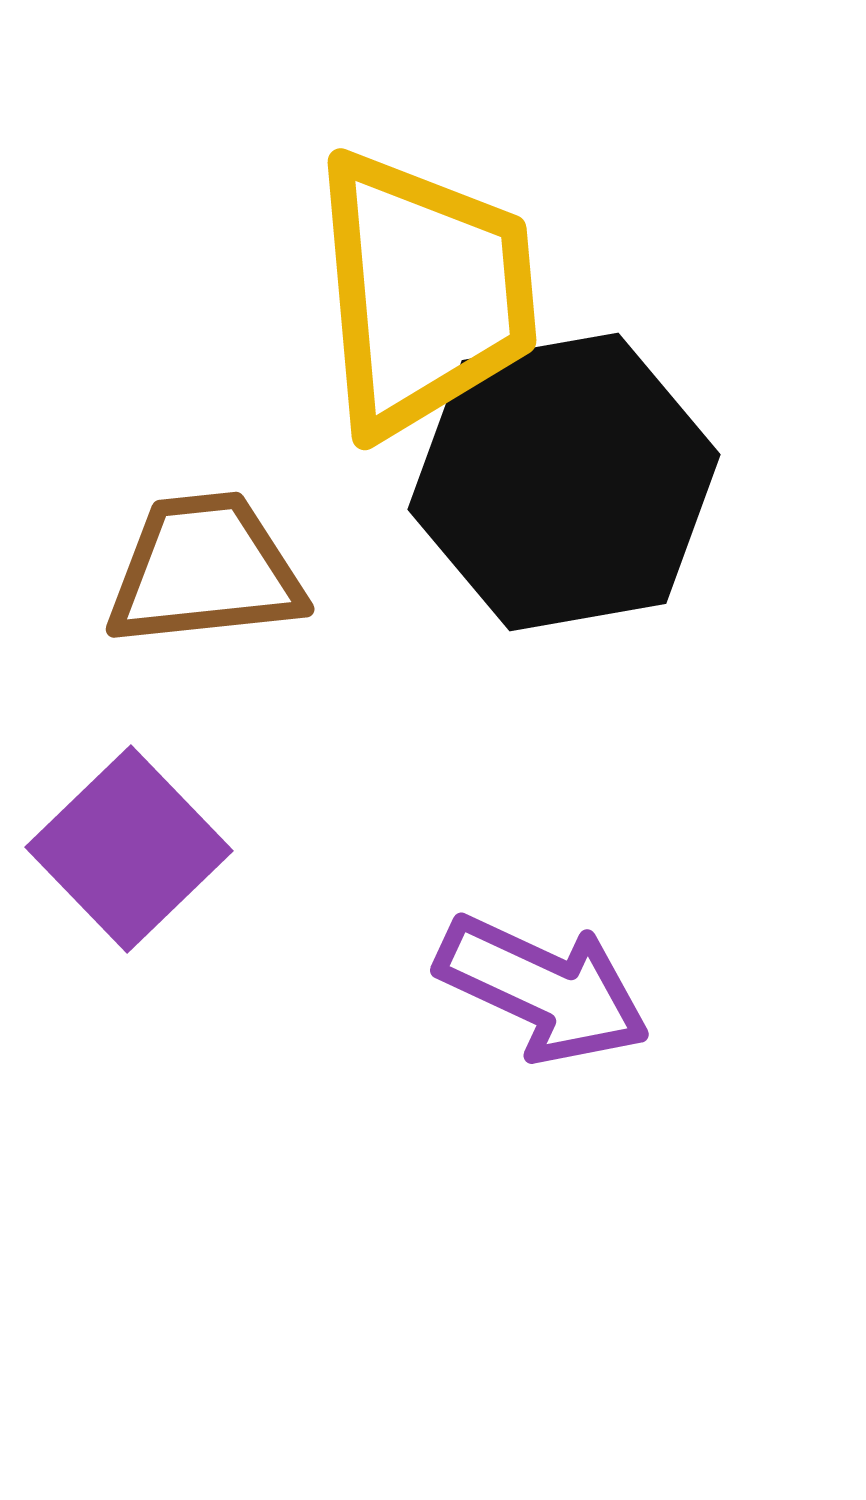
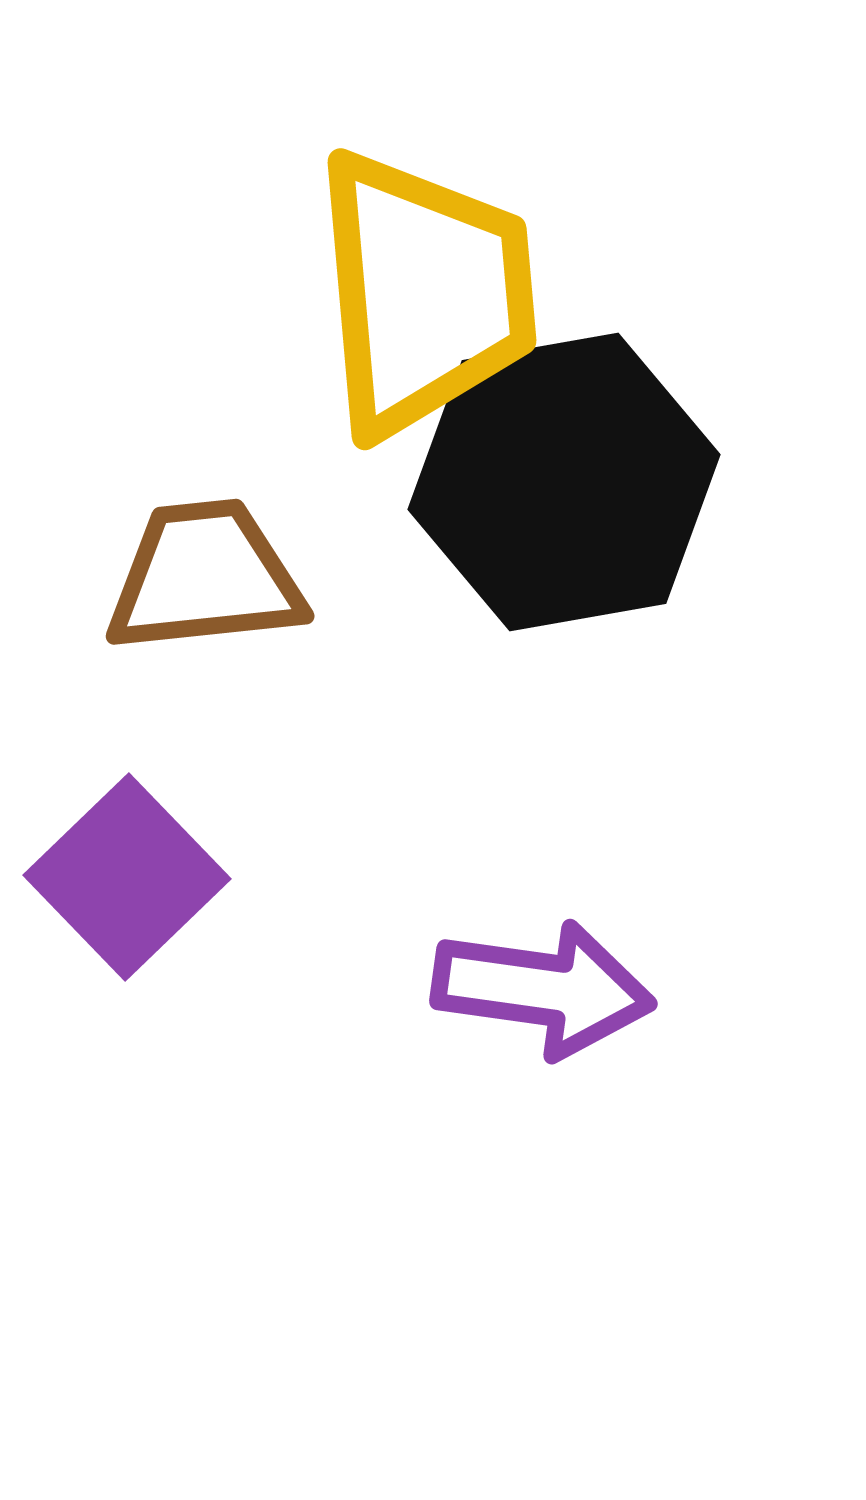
brown trapezoid: moved 7 px down
purple square: moved 2 px left, 28 px down
purple arrow: rotated 17 degrees counterclockwise
